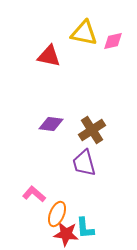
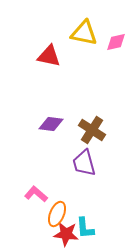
pink diamond: moved 3 px right, 1 px down
brown cross: rotated 24 degrees counterclockwise
pink L-shape: moved 2 px right
